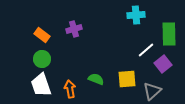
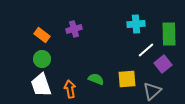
cyan cross: moved 9 px down
